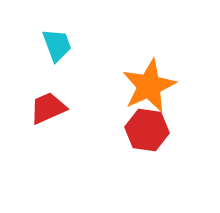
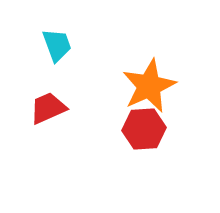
red hexagon: moved 3 px left, 1 px up; rotated 12 degrees counterclockwise
